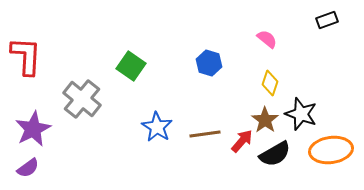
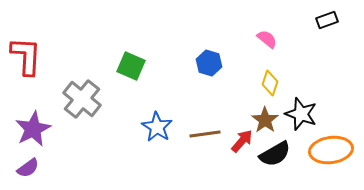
green square: rotated 12 degrees counterclockwise
